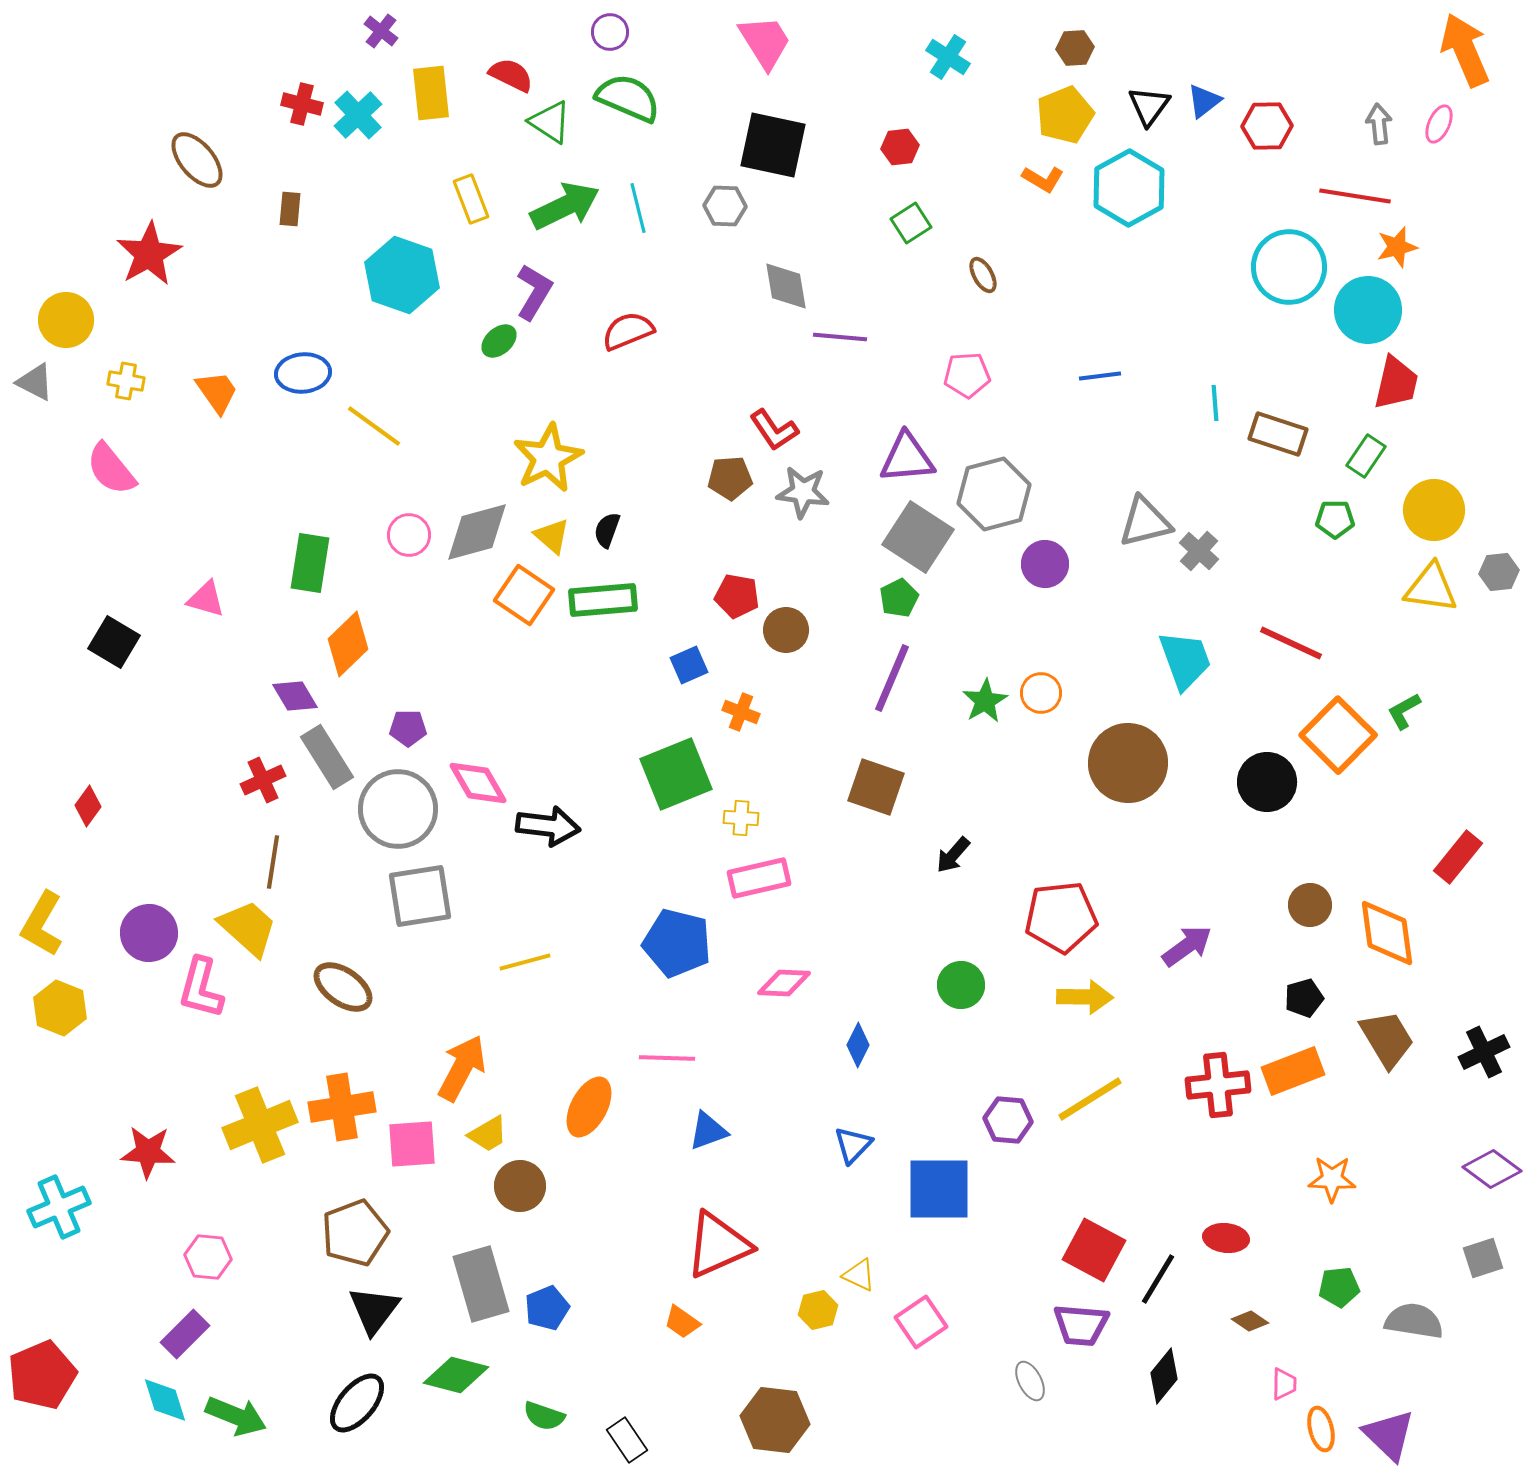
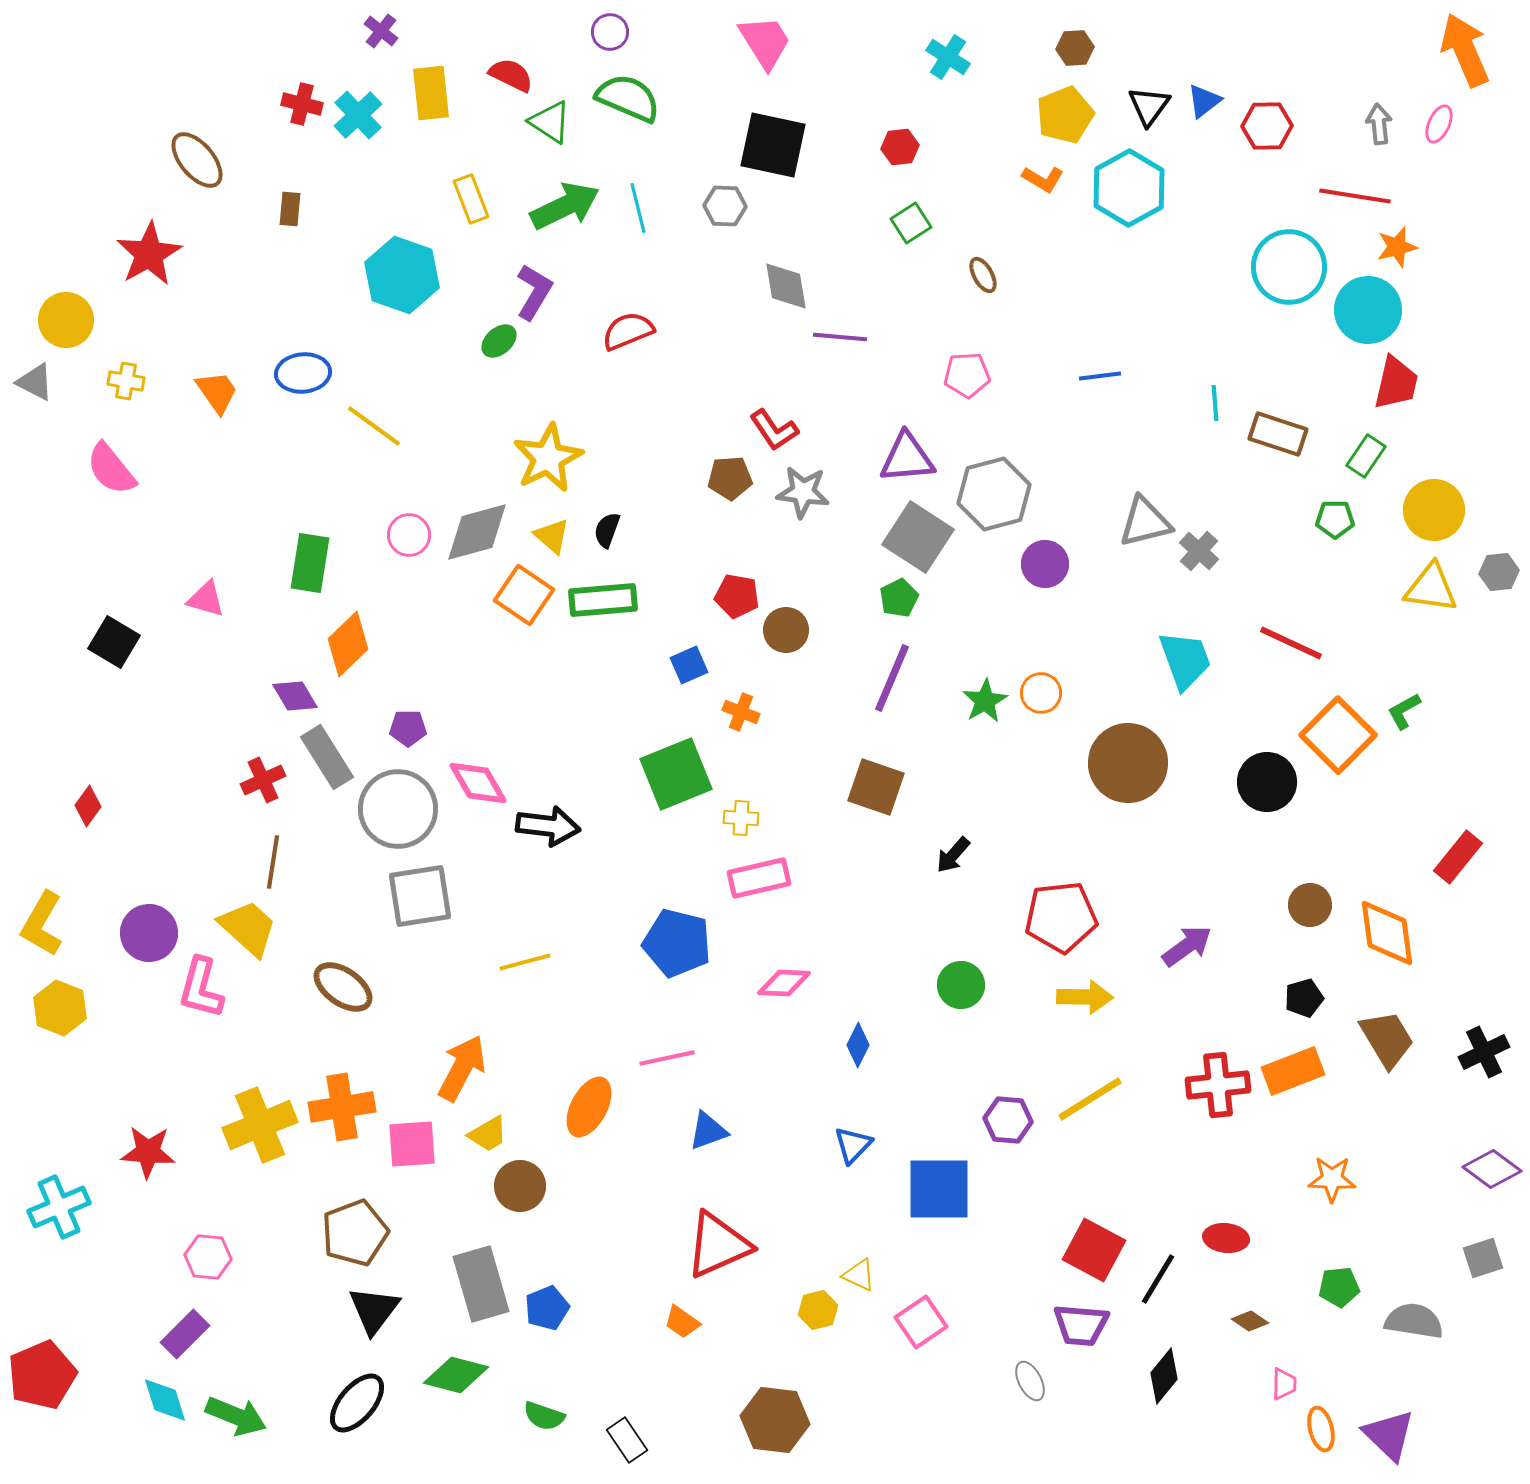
pink line at (667, 1058): rotated 14 degrees counterclockwise
